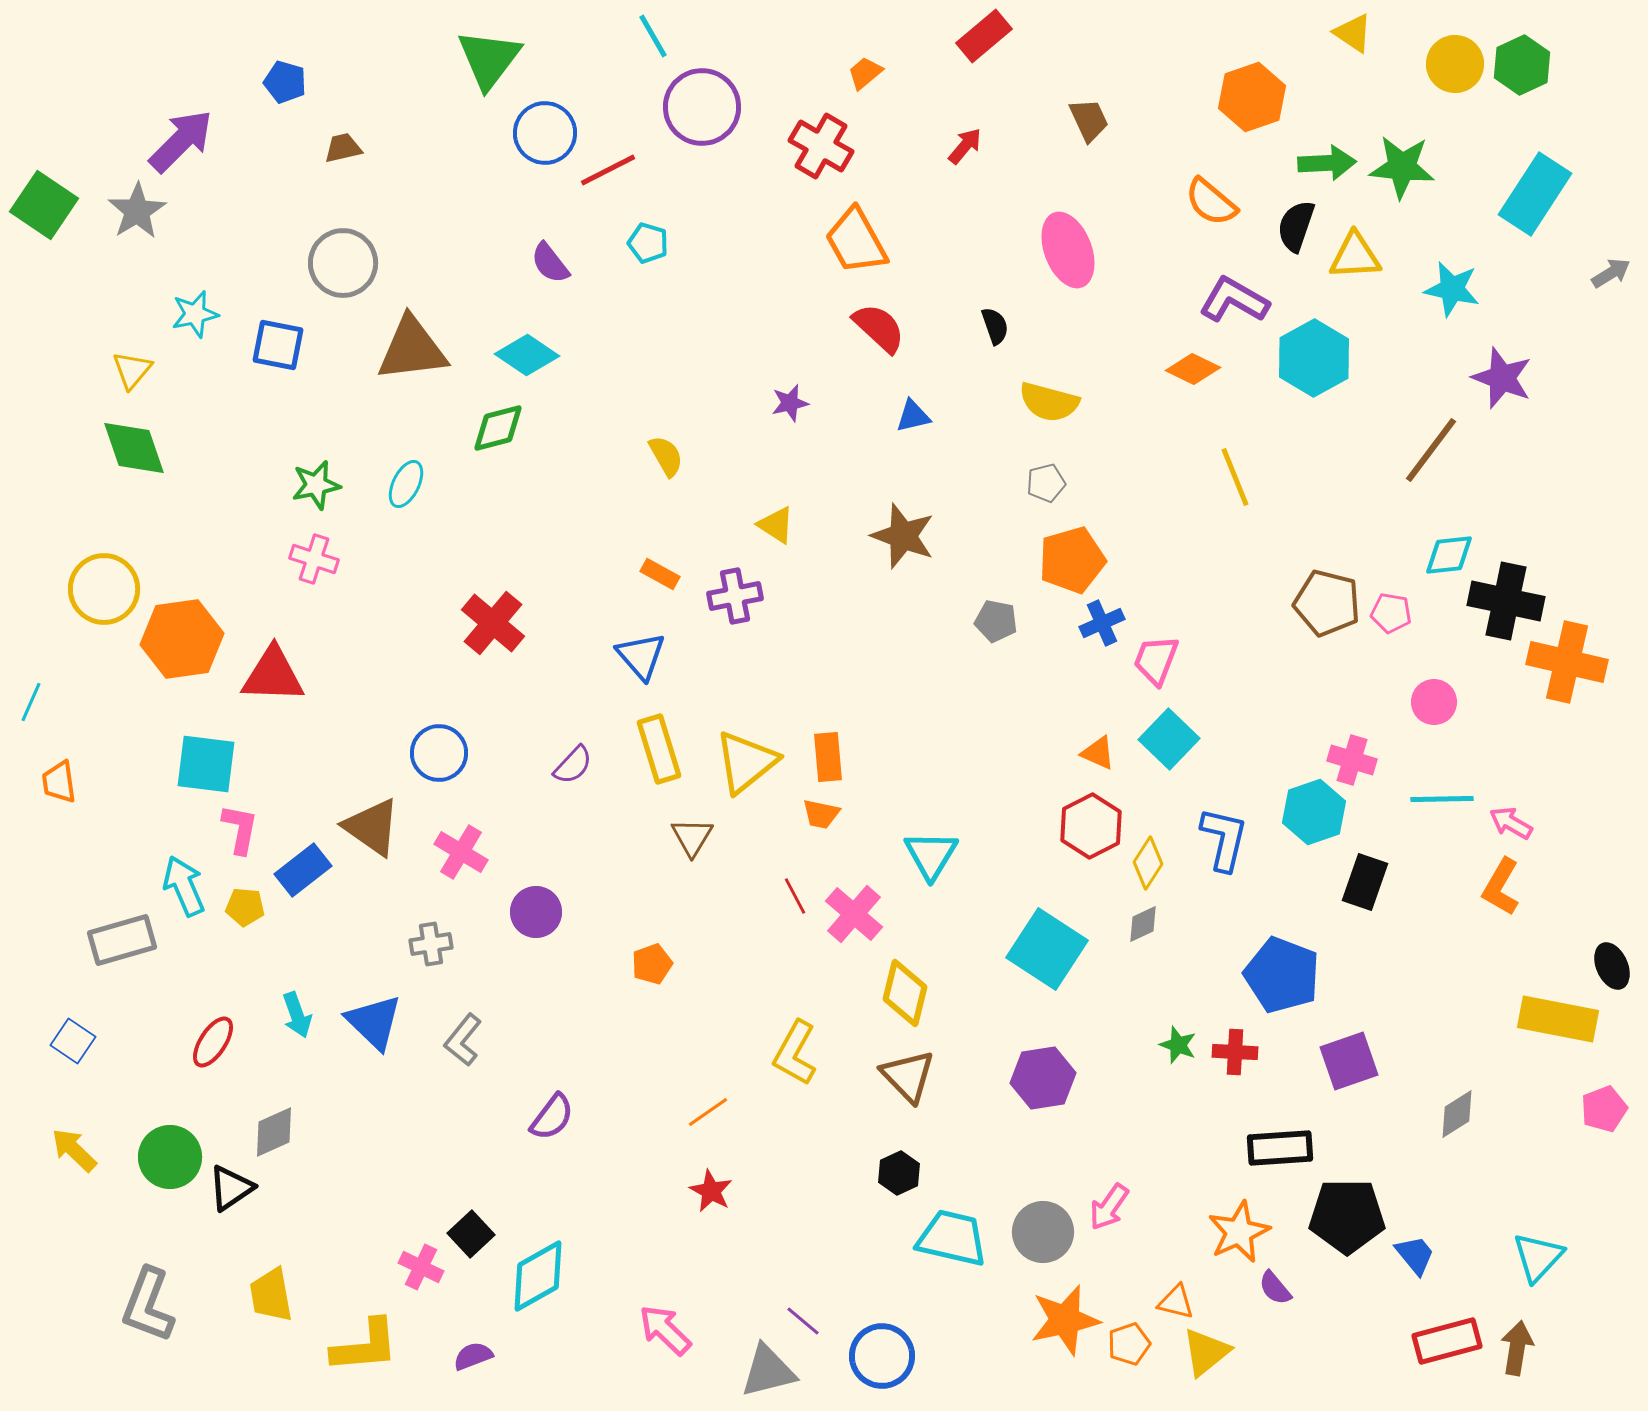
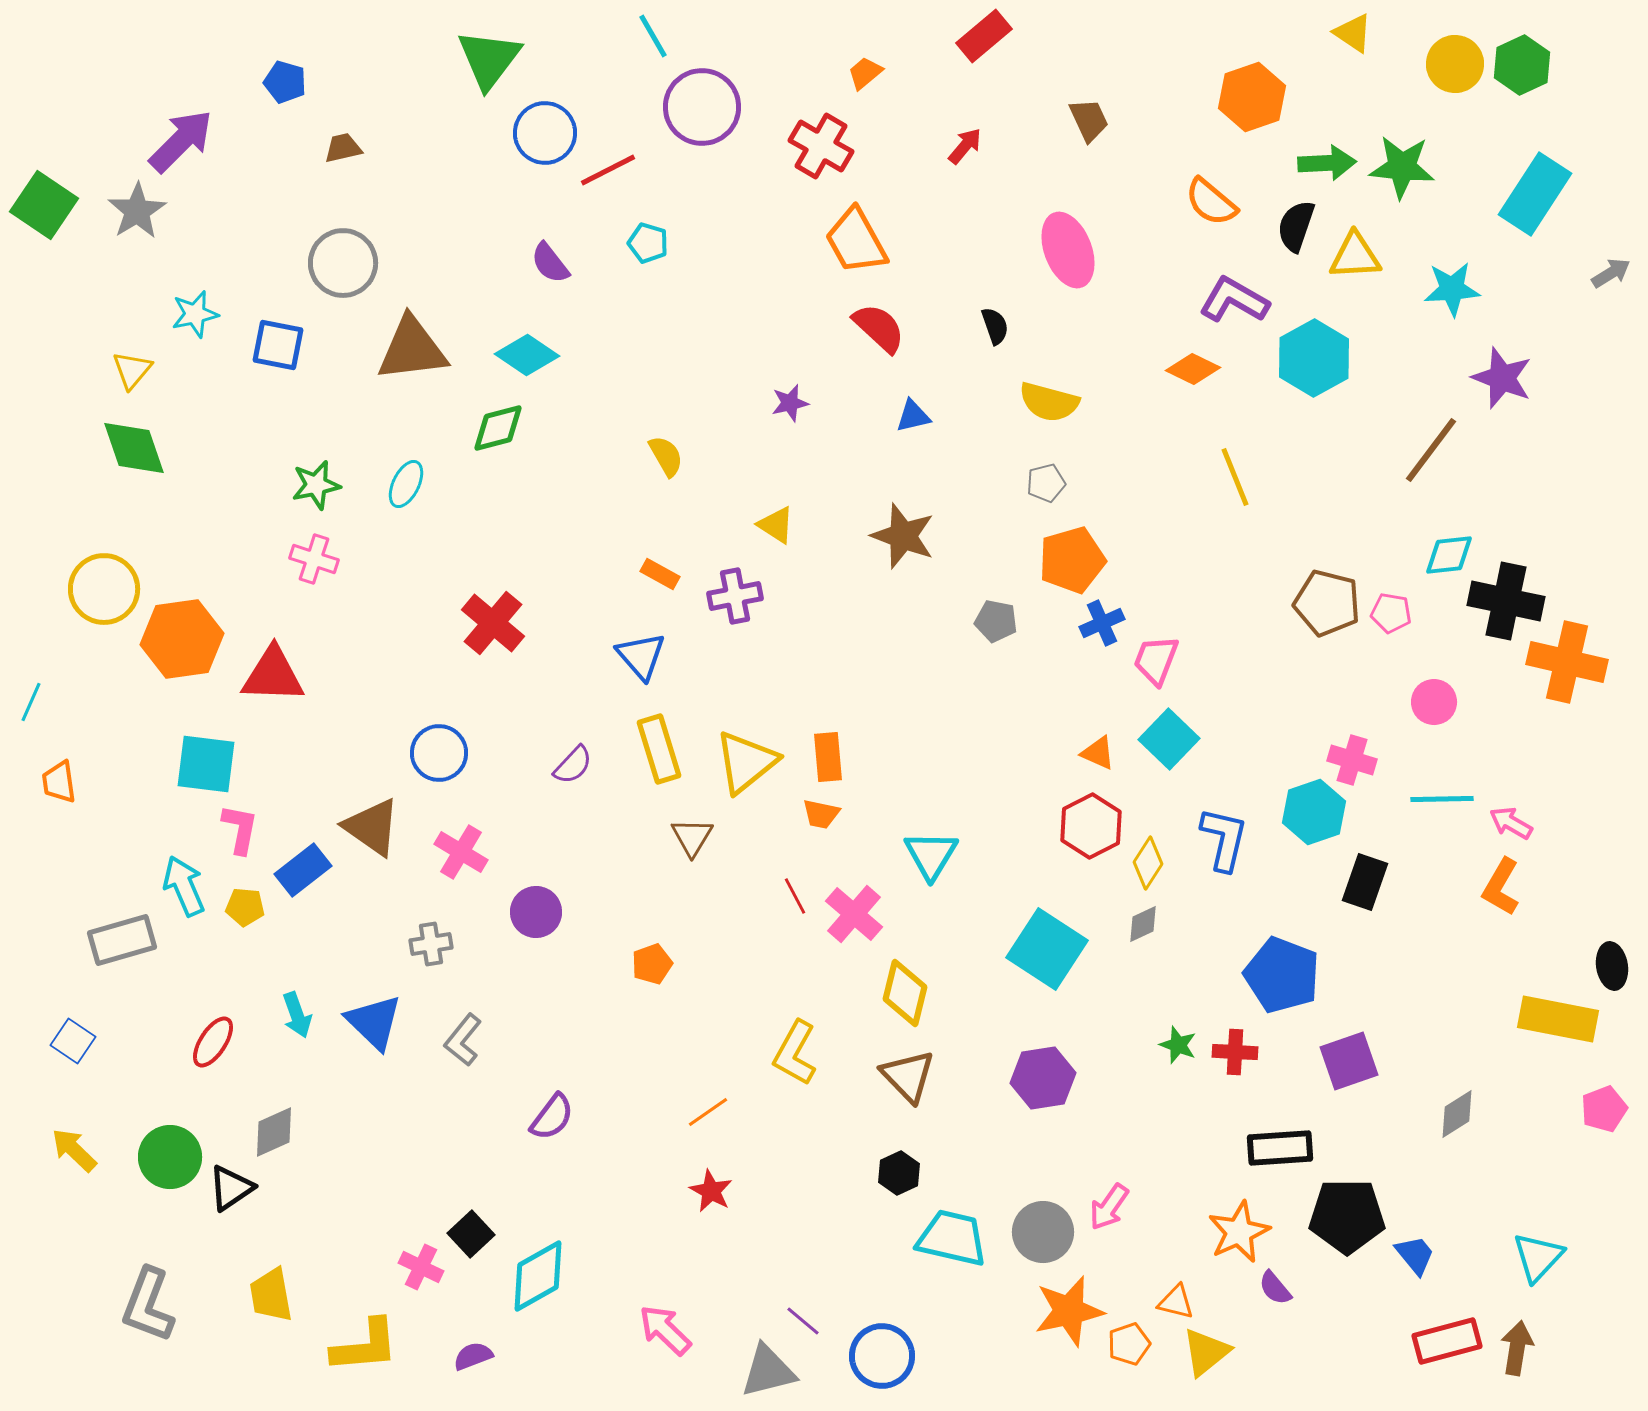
cyan star at (1452, 289): rotated 16 degrees counterclockwise
black ellipse at (1612, 966): rotated 15 degrees clockwise
orange star at (1065, 1320): moved 4 px right, 9 px up
